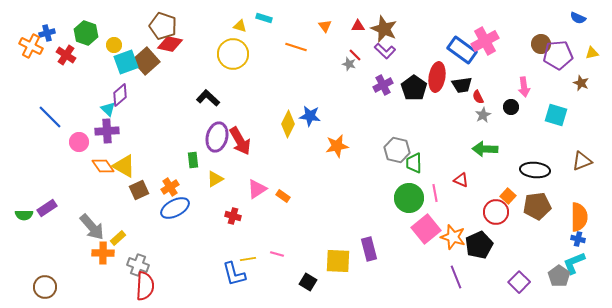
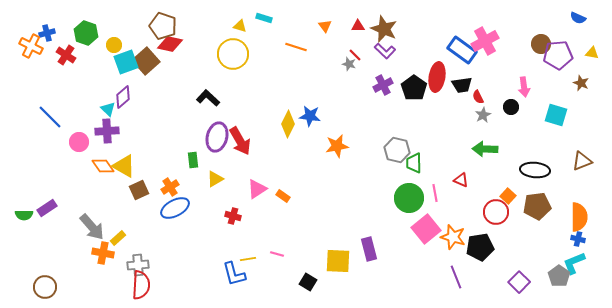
yellow triangle at (592, 53): rotated 24 degrees clockwise
purple diamond at (120, 95): moved 3 px right, 2 px down
black pentagon at (479, 245): moved 1 px right, 2 px down; rotated 16 degrees clockwise
orange cross at (103, 253): rotated 10 degrees clockwise
gray cross at (138, 265): rotated 25 degrees counterclockwise
red semicircle at (145, 286): moved 4 px left, 1 px up
